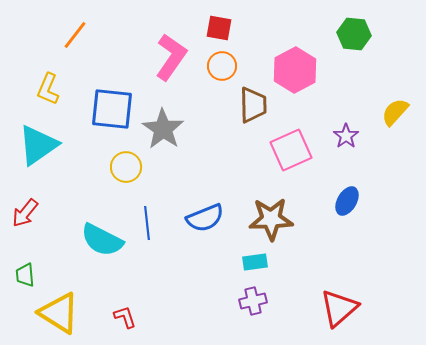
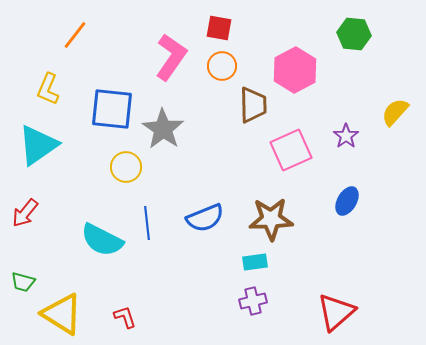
green trapezoid: moved 2 px left, 7 px down; rotated 70 degrees counterclockwise
red triangle: moved 3 px left, 4 px down
yellow triangle: moved 3 px right, 1 px down
